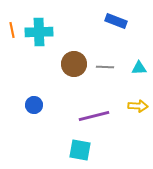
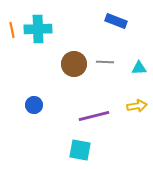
cyan cross: moved 1 px left, 3 px up
gray line: moved 5 px up
yellow arrow: moved 1 px left; rotated 12 degrees counterclockwise
